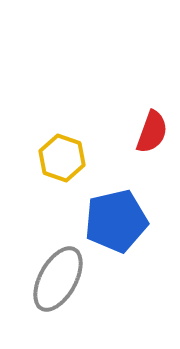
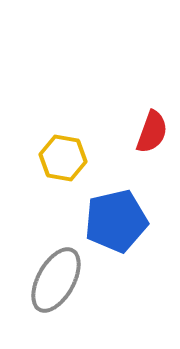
yellow hexagon: moved 1 px right; rotated 9 degrees counterclockwise
gray ellipse: moved 2 px left, 1 px down
